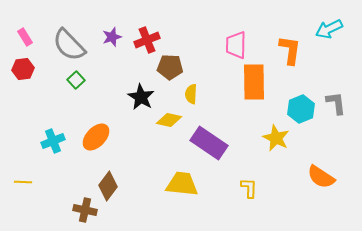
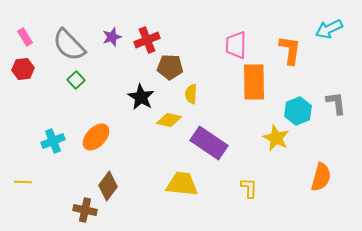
cyan hexagon: moved 3 px left, 2 px down
orange semicircle: rotated 108 degrees counterclockwise
